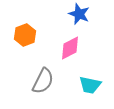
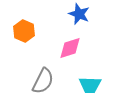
orange hexagon: moved 1 px left, 4 px up; rotated 15 degrees counterclockwise
pink diamond: rotated 10 degrees clockwise
cyan trapezoid: rotated 10 degrees counterclockwise
